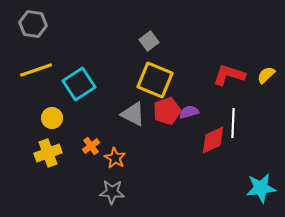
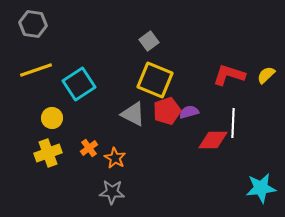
red diamond: rotated 24 degrees clockwise
orange cross: moved 2 px left, 2 px down
